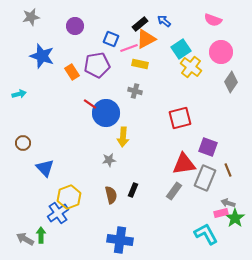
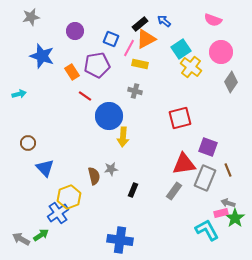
purple circle at (75, 26): moved 5 px down
pink line at (129, 48): rotated 42 degrees counterclockwise
red line at (90, 104): moved 5 px left, 8 px up
blue circle at (106, 113): moved 3 px right, 3 px down
brown circle at (23, 143): moved 5 px right
gray star at (109, 160): moved 2 px right, 9 px down
brown semicircle at (111, 195): moved 17 px left, 19 px up
cyan L-shape at (206, 234): moved 1 px right, 4 px up
green arrow at (41, 235): rotated 56 degrees clockwise
gray arrow at (25, 239): moved 4 px left
